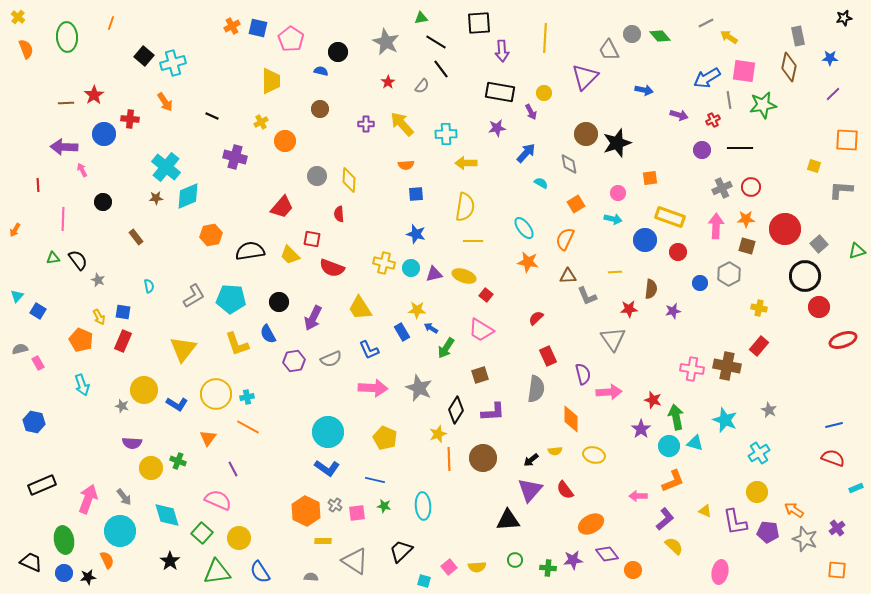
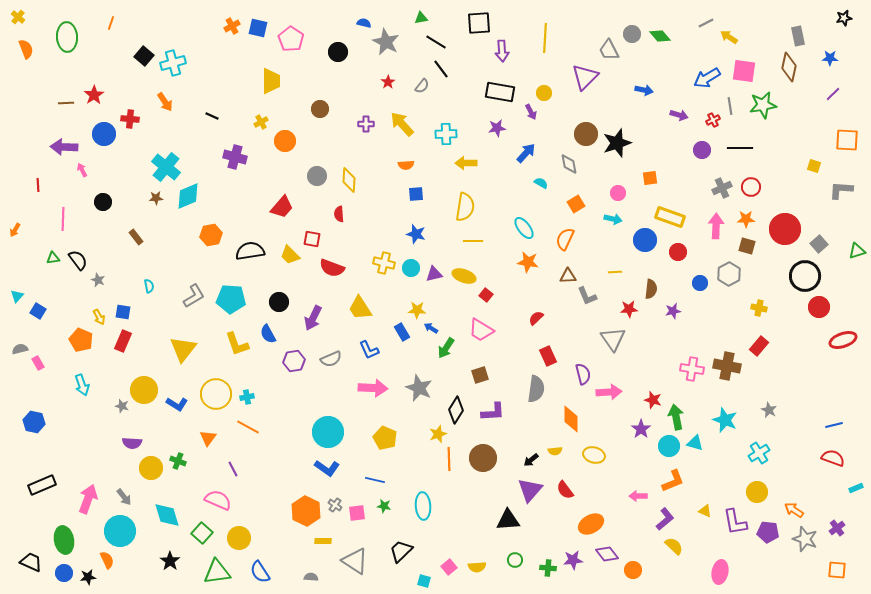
blue semicircle at (321, 71): moved 43 px right, 48 px up
gray line at (729, 100): moved 1 px right, 6 px down
